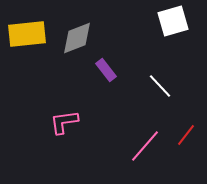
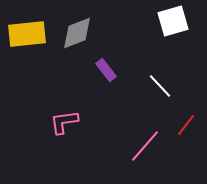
gray diamond: moved 5 px up
red line: moved 10 px up
